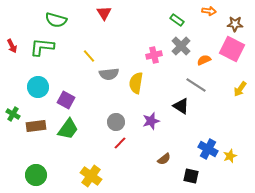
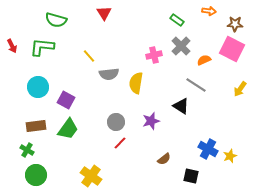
green cross: moved 14 px right, 36 px down
